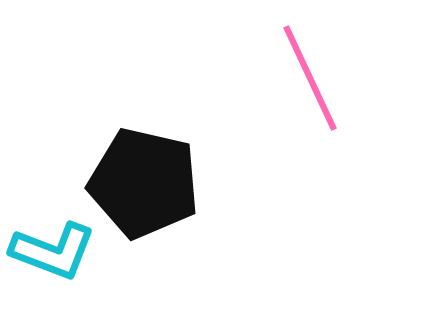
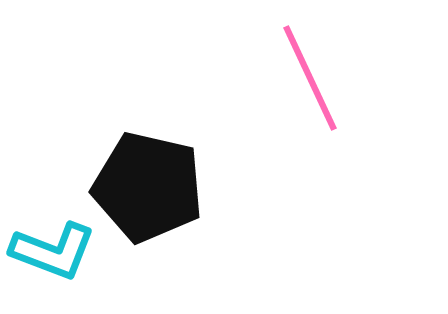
black pentagon: moved 4 px right, 4 px down
